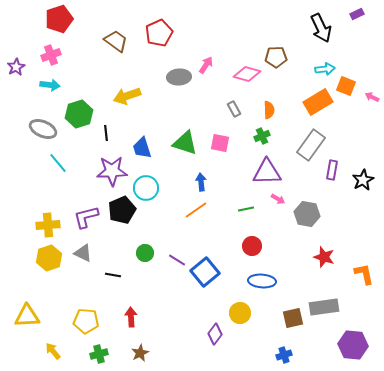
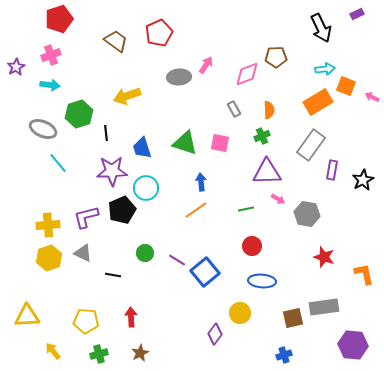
pink diamond at (247, 74): rotated 36 degrees counterclockwise
